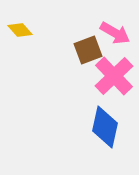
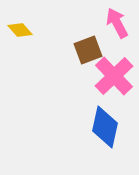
pink arrow: moved 2 px right, 10 px up; rotated 148 degrees counterclockwise
